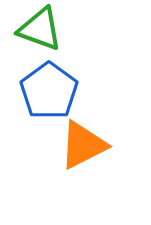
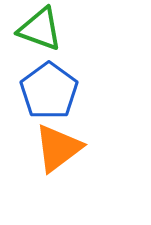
orange triangle: moved 25 px left, 3 px down; rotated 10 degrees counterclockwise
